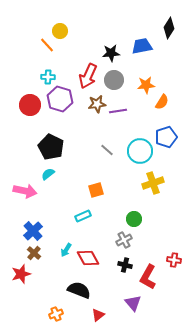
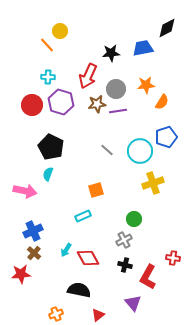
black diamond: moved 2 px left; rotated 30 degrees clockwise
blue trapezoid: moved 1 px right, 2 px down
gray circle: moved 2 px right, 9 px down
purple hexagon: moved 1 px right, 3 px down
red circle: moved 2 px right
cyan semicircle: rotated 32 degrees counterclockwise
blue cross: rotated 18 degrees clockwise
red cross: moved 1 px left, 2 px up
red star: rotated 12 degrees clockwise
black semicircle: rotated 10 degrees counterclockwise
